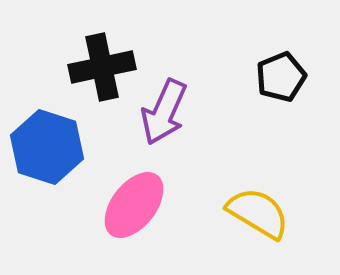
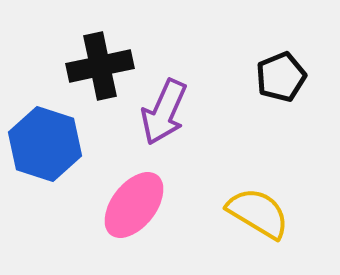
black cross: moved 2 px left, 1 px up
blue hexagon: moved 2 px left, 3 px up
